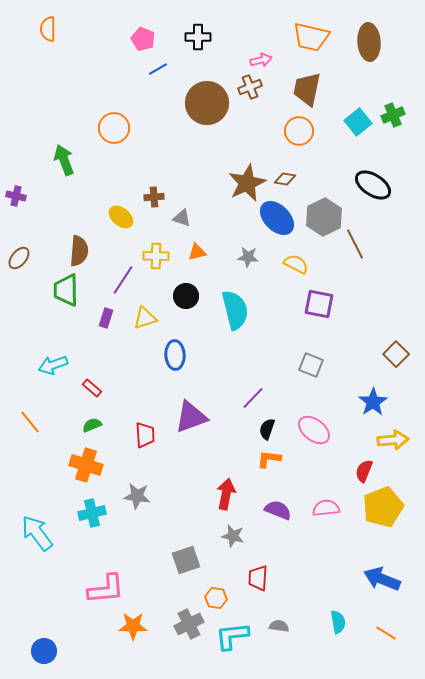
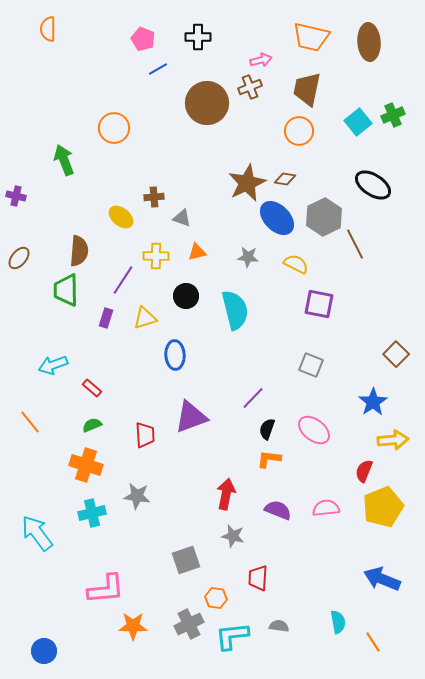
orange line at (386, 633): moved 13 px left, 9 px down; rotated 25 degrees clockwise
